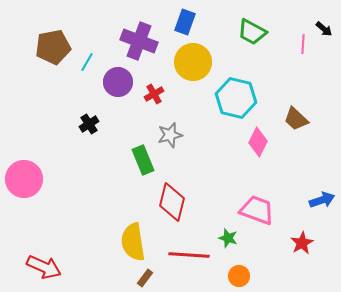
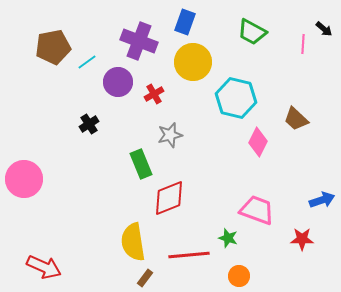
cyan line: rotated 24 degrees clockwise
green rectangle: moved 2 px left, 4 px down
red diamond: moved 3 px left, 4 px up; rotated 54 degrees clockwise
red star: moved 4 px up; rotated 30 degrees clockwise
red line: rotated 9 degrees counterclockwise
